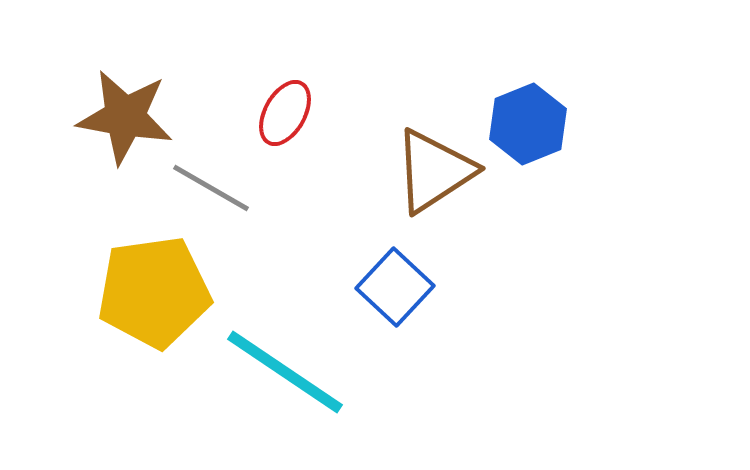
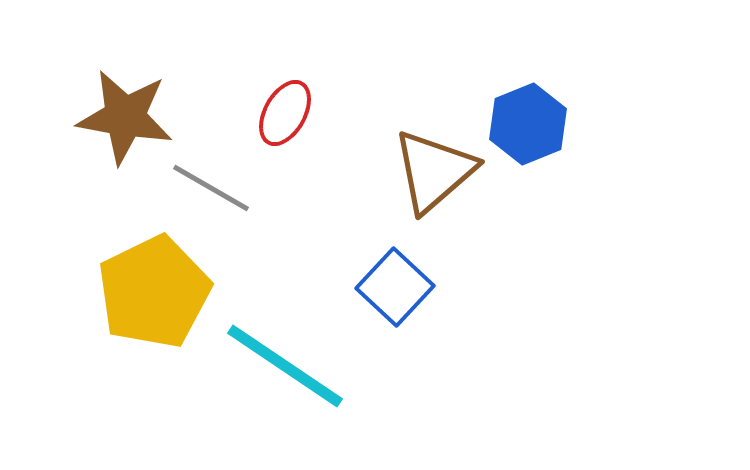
brown triangle: rotated 8 degrees counterclockwise
yellow pentagon: rotated 18 degrees counterclockwise
cyan line: moved 6 px up
